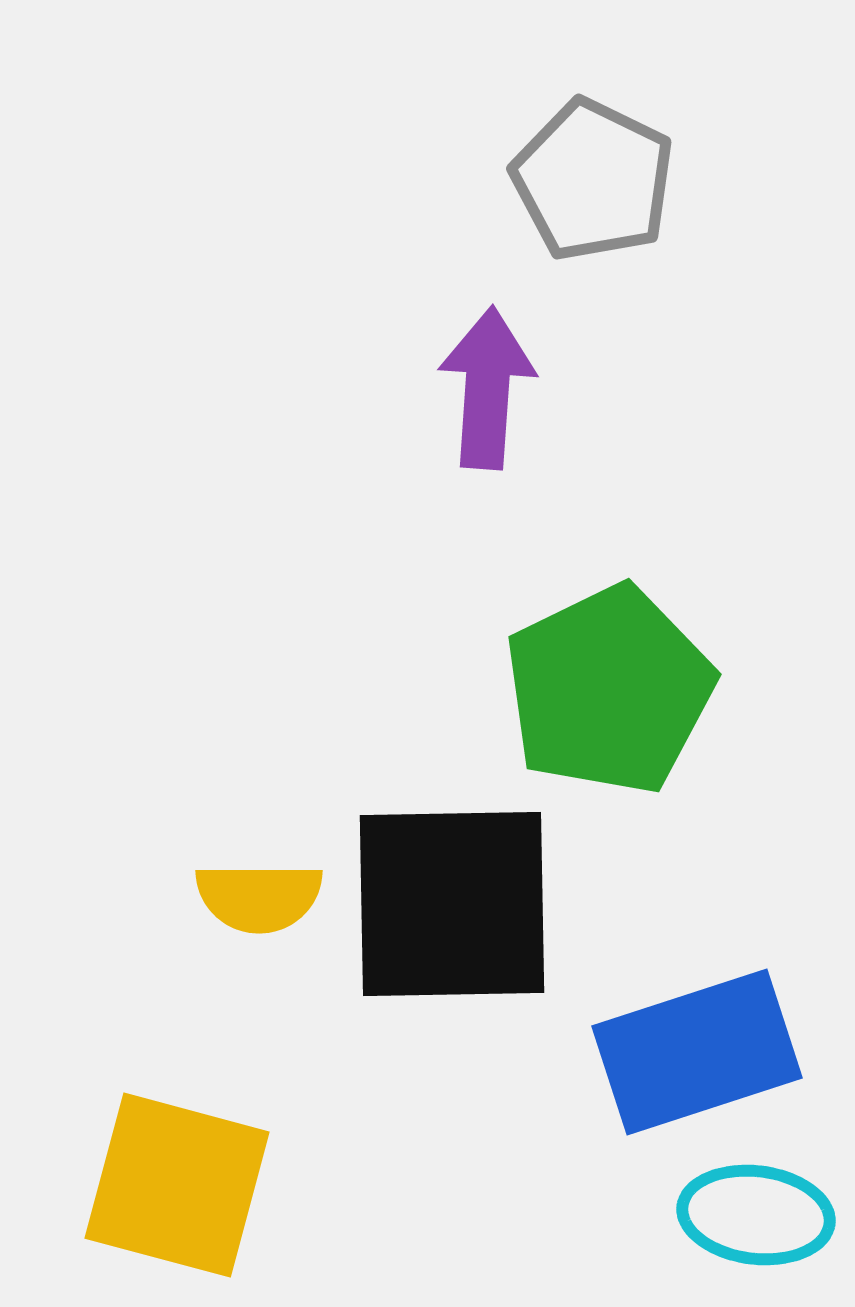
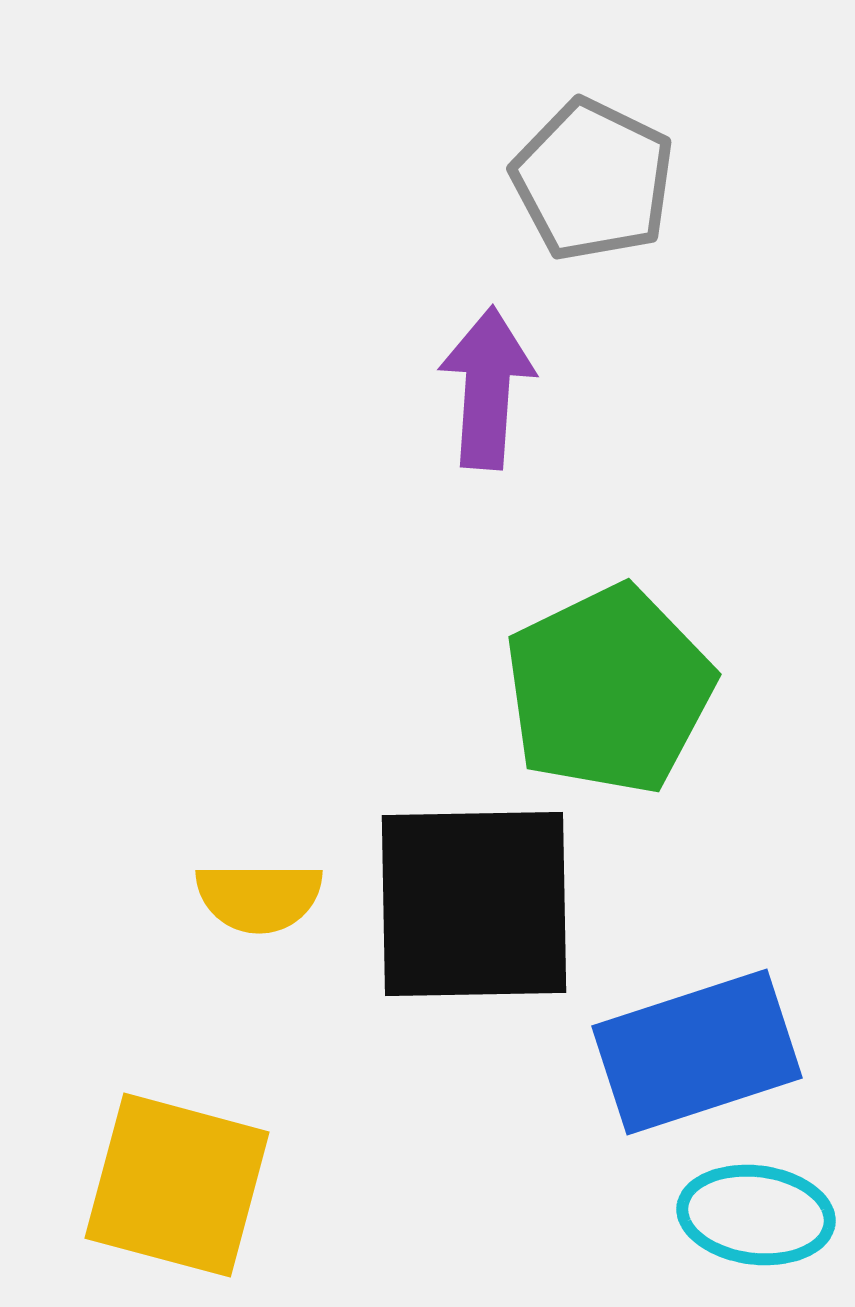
black square: moved 22 px right
